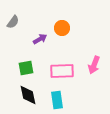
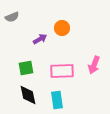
gray semicircle: moved 1 px left, 5 px up; rotated 32 degrees clockwise
